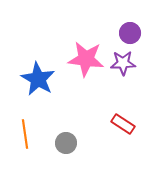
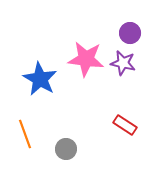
purple star: rotated 15 degrees clockwise
blue star: moved 2 px right
red rectangle: moved 2 px right, 1 px down
orange line: rotated 12 degrees counterclockwise
gray circle: moved 6 px down
